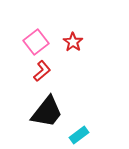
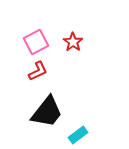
pink square: rotated 10 degrees clockwise
red L-shape: moved 4 px left; rotated 15 degrees clockwise
cyan rectangle: moved 1 px left
